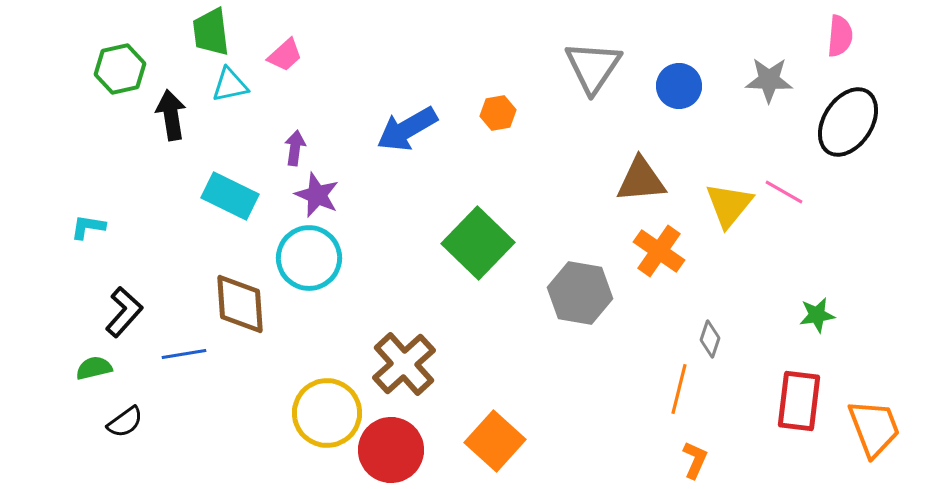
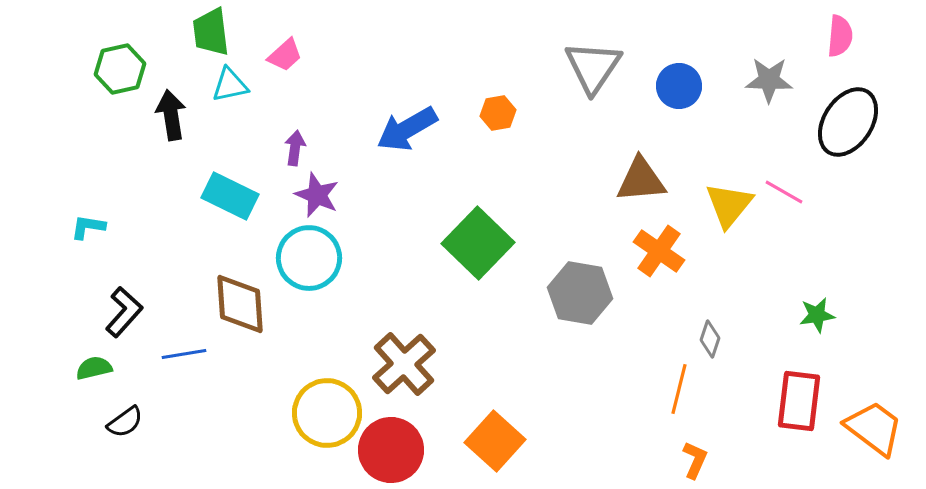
orange trapezoid: rotated 32 degrees counterclockwise
